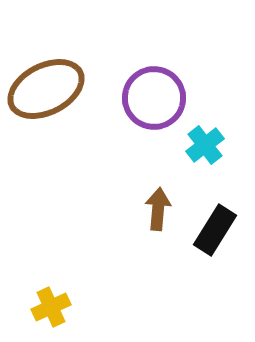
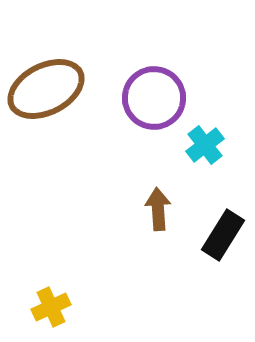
brown arrow: rotated 9 degrees counterclockwise
black rectangle: moved 8 px right, 5 px down
